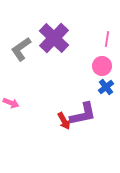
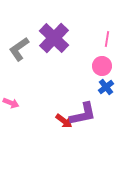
gray L-shape: moved 2 px left
red arrow: rotated 24 degrees counterclockwise
